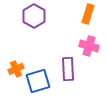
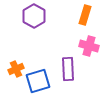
orange rectangle: moved 3 px left, 1 px down
